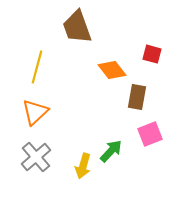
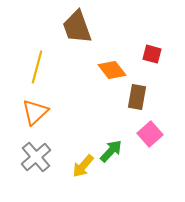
pink square: rotated 20 degrees counterclockwise
yellow arrow: rotated 25 degrees clockwise
